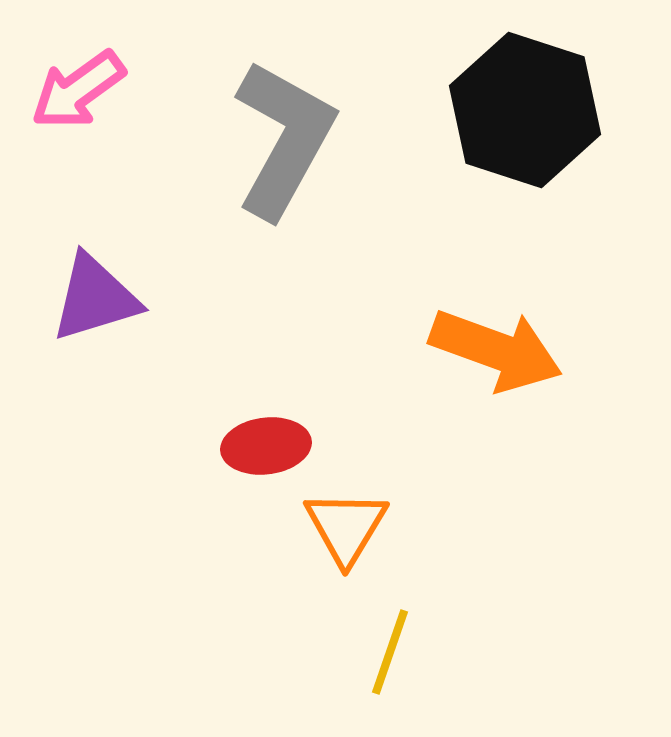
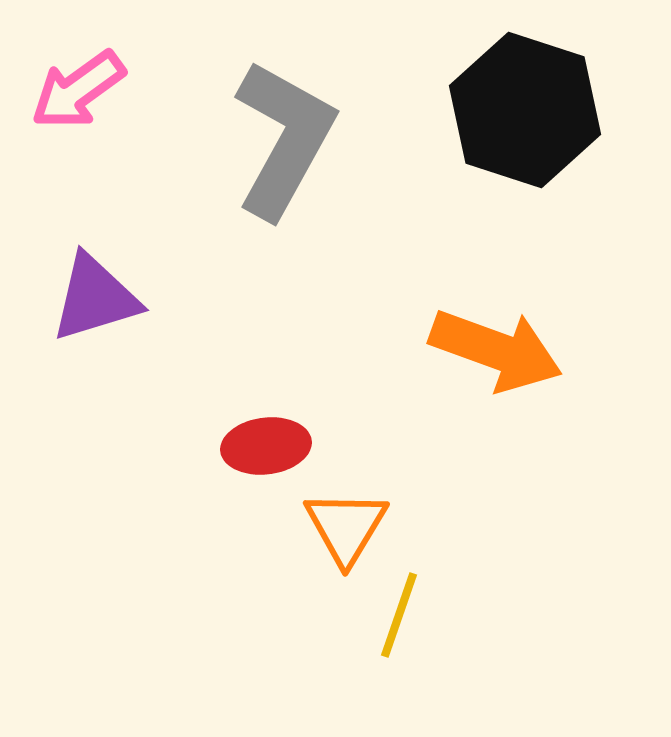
yellow line: moved 9 px right, 37 px up
